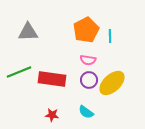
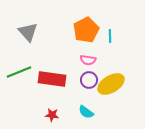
gray triangle: rotated 50 degrees clockwise
yellow ellipse: moved 1 px left, 1 px down; rotated 12 degrees clockwise
